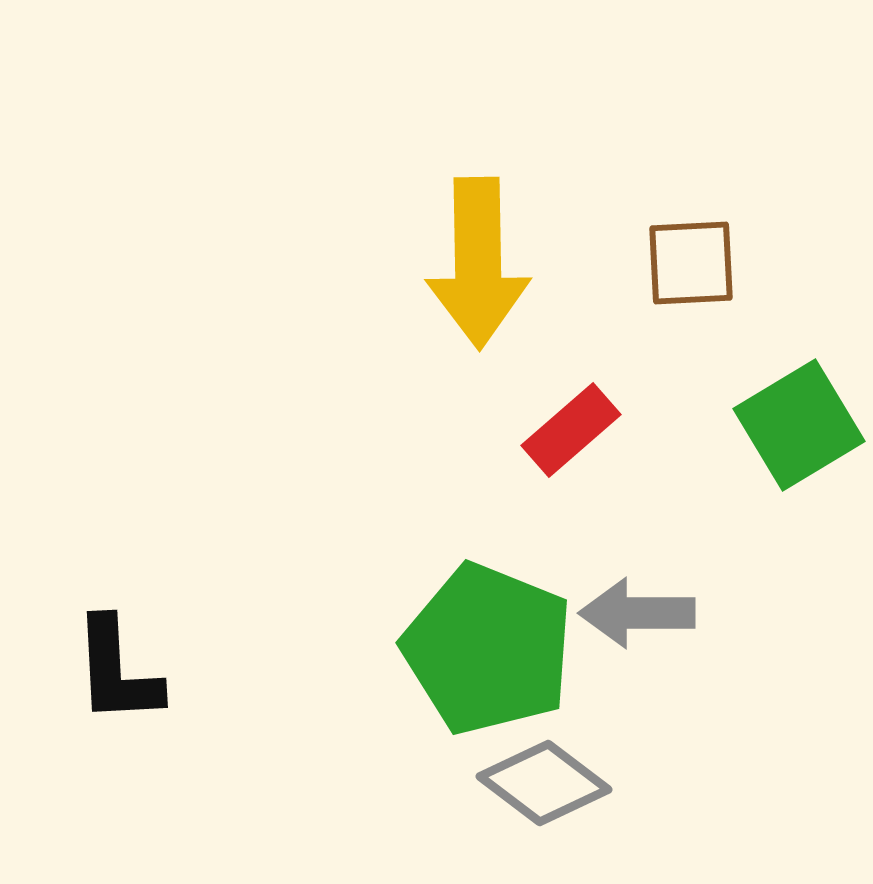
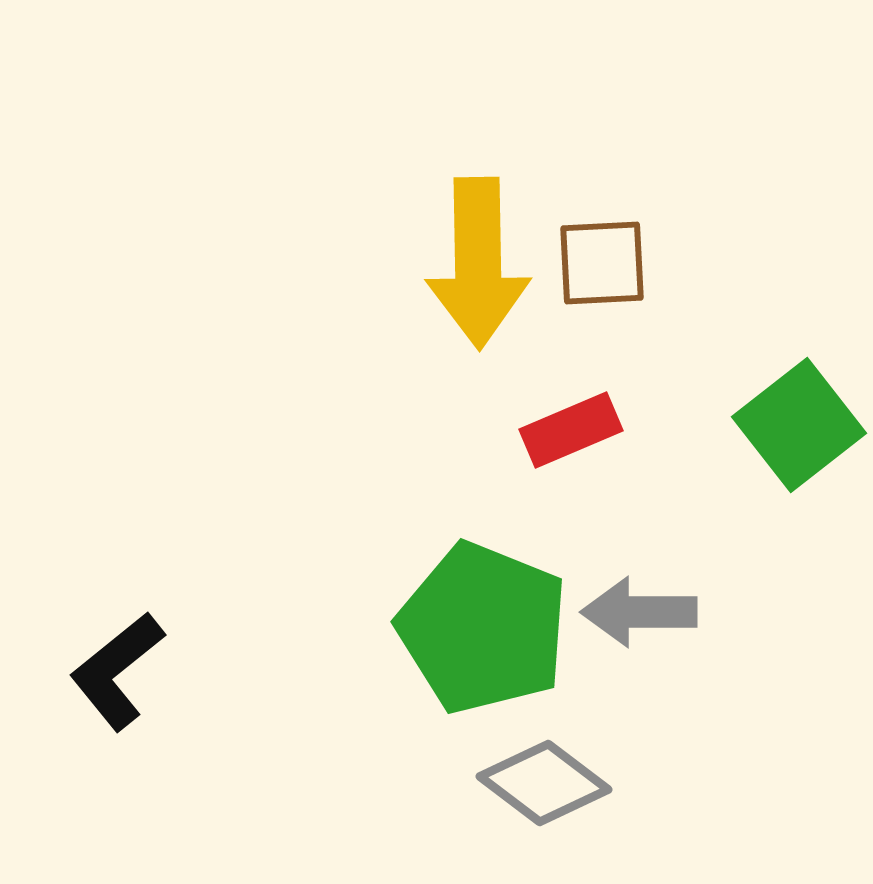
brown square: moved 89 px left
green square: rotated 7 degrees counterclockwise
red rectangle: rotated 18 degrees clockwise
gray arrow: moved 2 px right, 1 px up
green pentagon: moved 5 px left, 21 px up
black L-shape: rotated 54 degrees clockwise
